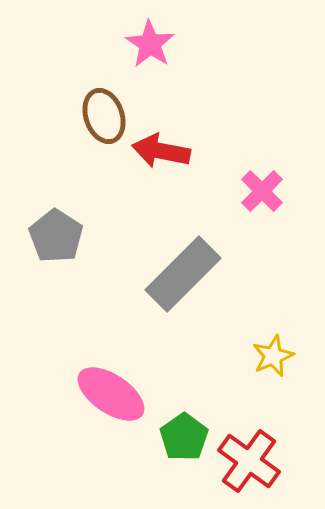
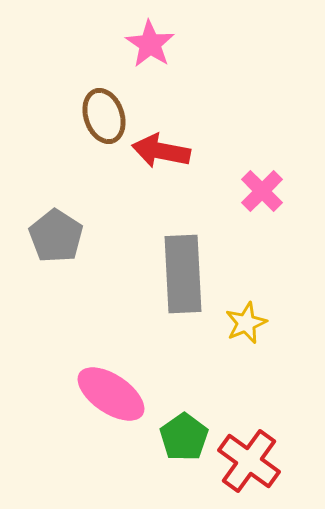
gray rectangle: rotated 48 degrees counterclockwise
yellow star: moved 27 px left, 33 px up
